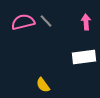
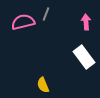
gray line: moved 7 px up; rotated 64 degrees clockwise
white rectangle: rotated 60 degrees clockwise
yellow semicircle: rotated 14 degrees clockwise
